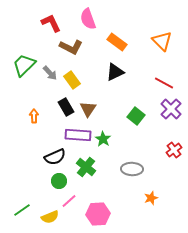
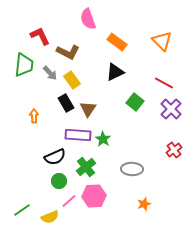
red L-shape: moved 11 px left, 13 px down
brown L-shape: moved 3 px left, 5 px down
green trapezoid: rotated 140 degrees clockwise
black rectangle: moved 4 px up
green square: moved 1 px left, 14 px up
green cross: rotated 12 degrees clockwise
orange star: moved 7 px left, 6 px down
pink hexagon: moved 4 px left, 18 px up
